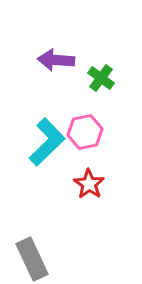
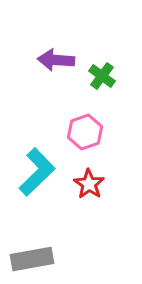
green cross: moved 1 px right, 2 px up
pink hexagon: rotated 8 degrees counterclockwise
cyan L-shape: moved 10 px left, 30 px down
gray rectangle: rotated 75 degrees counterclockwise
